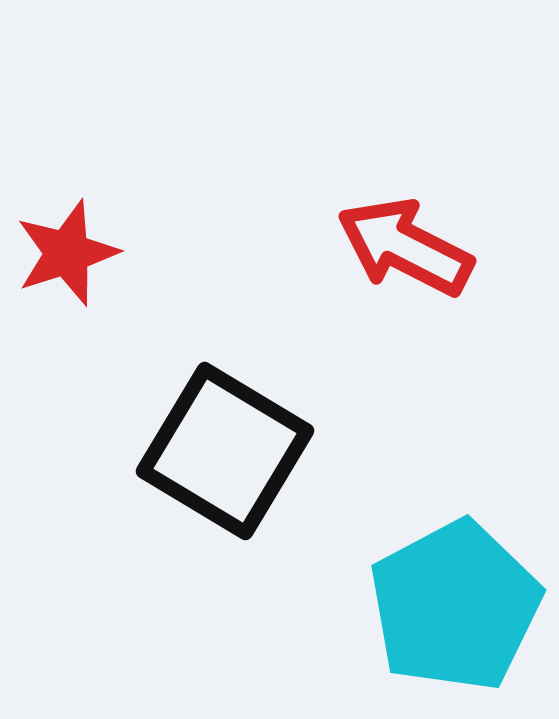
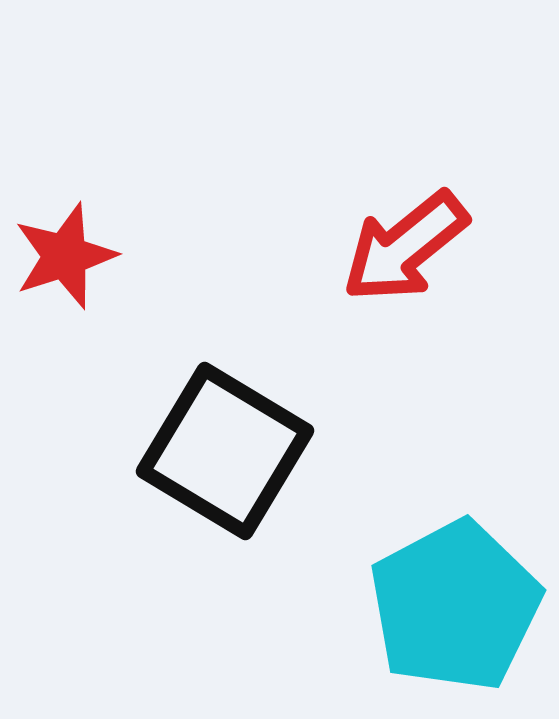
red arrow: rotated 66 degrees counterclockwise
red star: moved 2 px left, 3 px down
